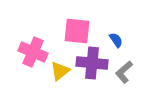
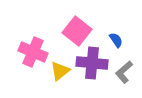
pink square: rotated 32 degrees clockwise
